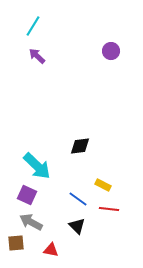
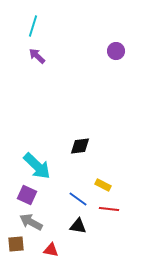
cyan line: rotated 15 degrees counterclockwise
purple circle: moved 5 px right
black triangle: moved 1 px right; rotated 36 degrees counterclockwise
brown square: moved 1 px down
